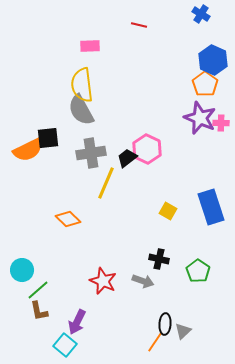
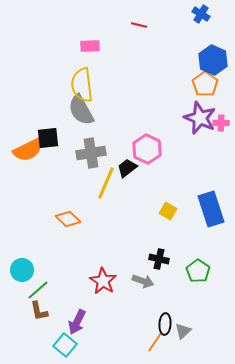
black trapezoid: moved 10 px down
blue rectangle: moved 2 px down
red star: rotated 8 degrees clockwise
